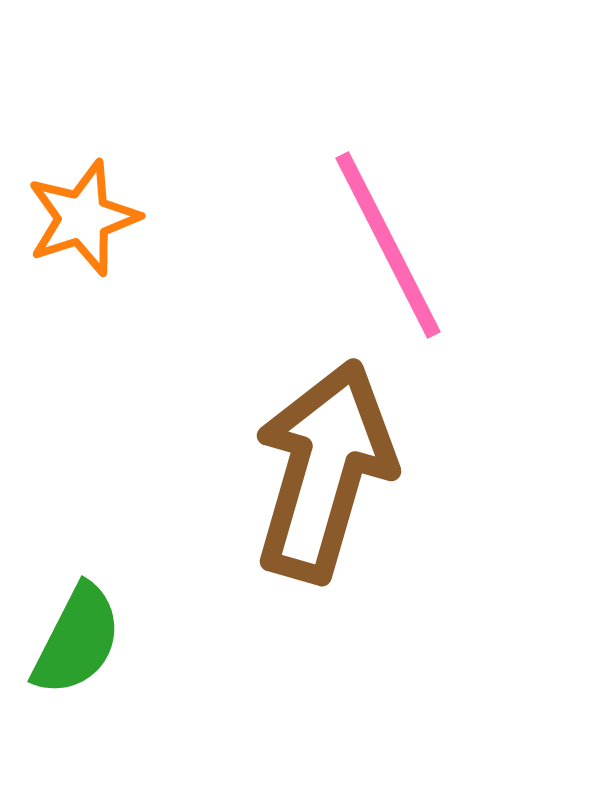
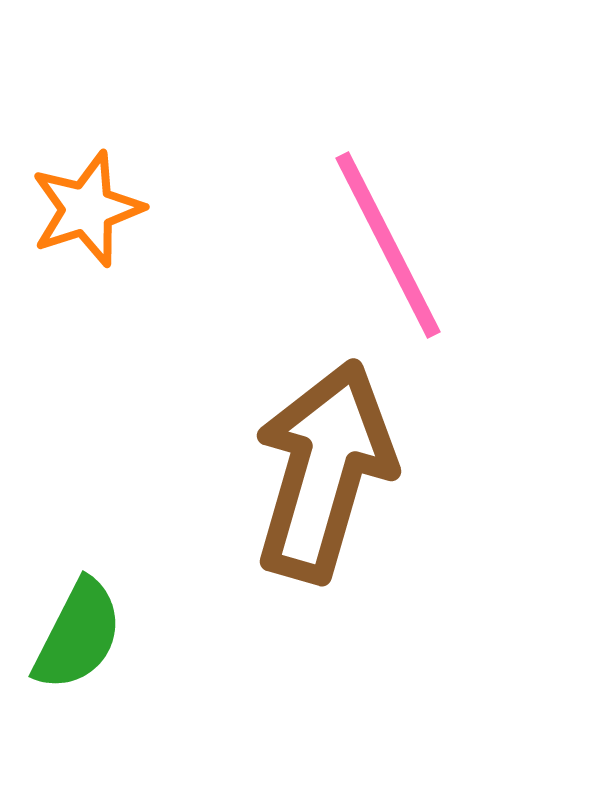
orange star: moved 4 px right, 9 px up
green semicircle: moved 1 px right, 5 px up
